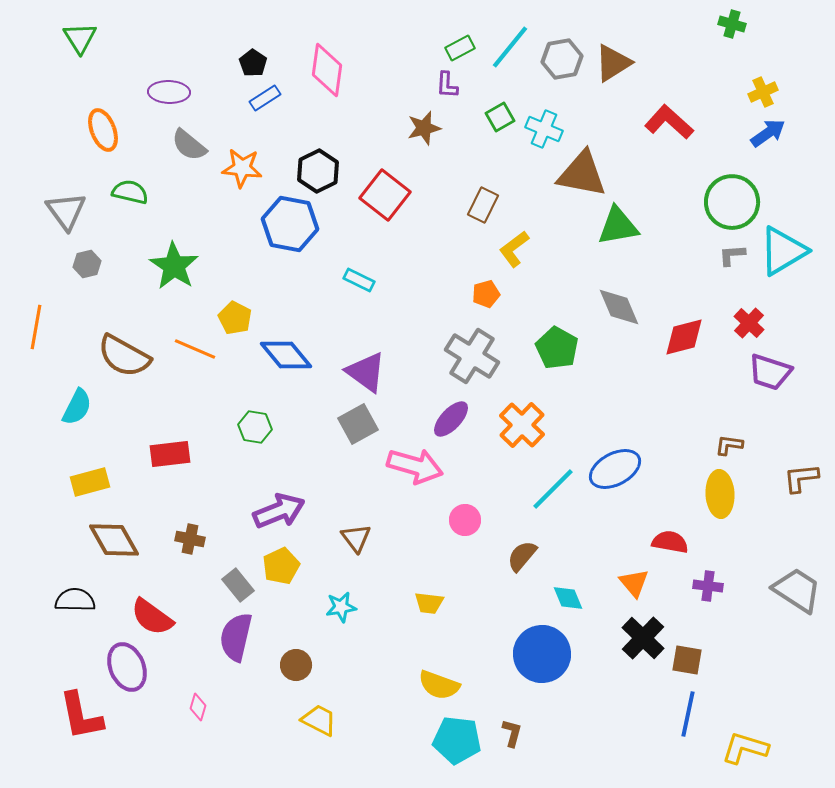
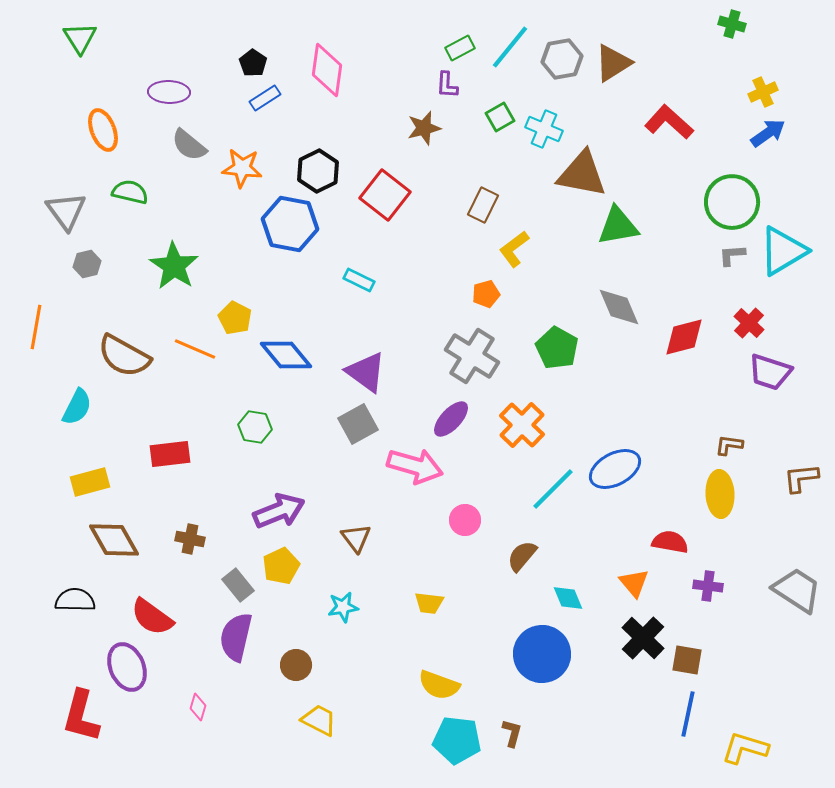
cyan star at (341, 607): moved 2 px right
red L-shape at (81, 716): rotated 26 degrees clockwise
